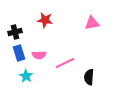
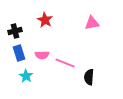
red star: rotated 21 degrees clockwise
black cross: moved 1 px up
pink semicircle: moved 3 px right
pink line: rotated 48 degrees clockwise
